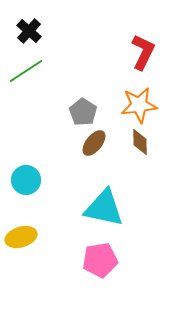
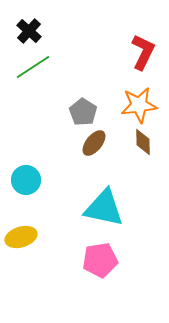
green line: moved 7 px right, 4 px up
brown diamond: moved 3 px right
